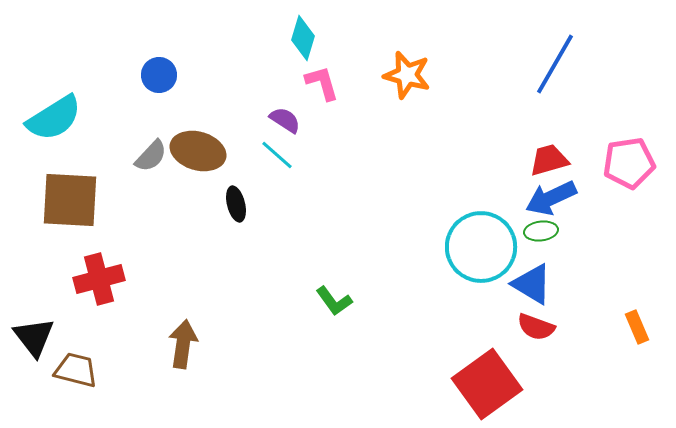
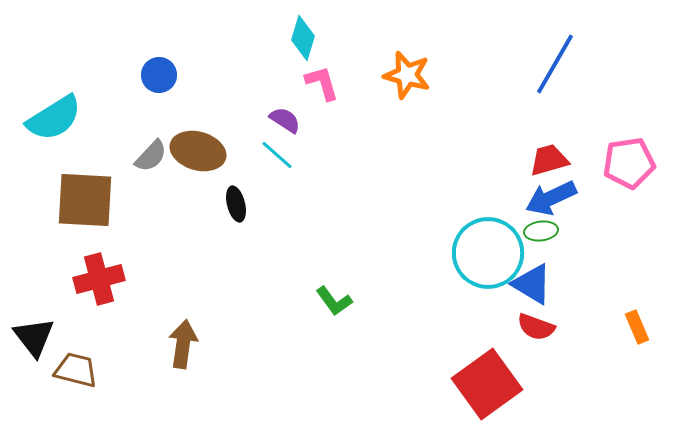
brown square: moved 15 px right
cyan circle: moved 7 px right, 6 px down
